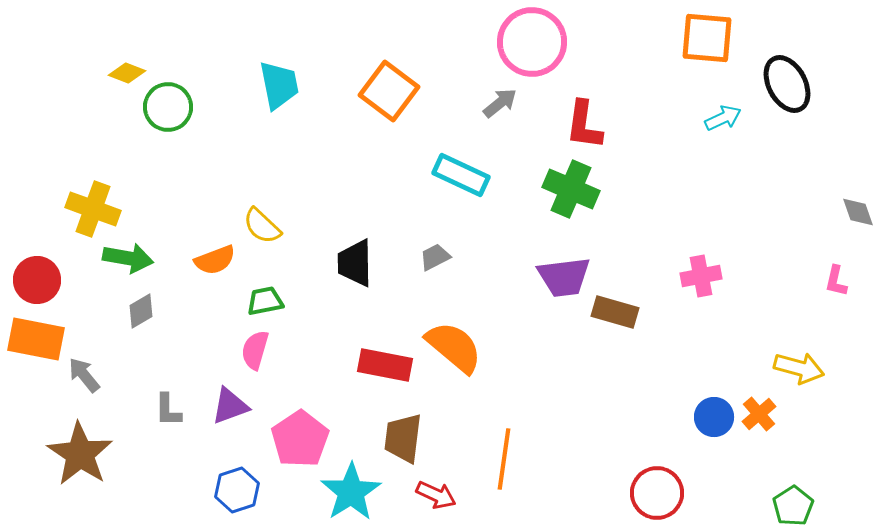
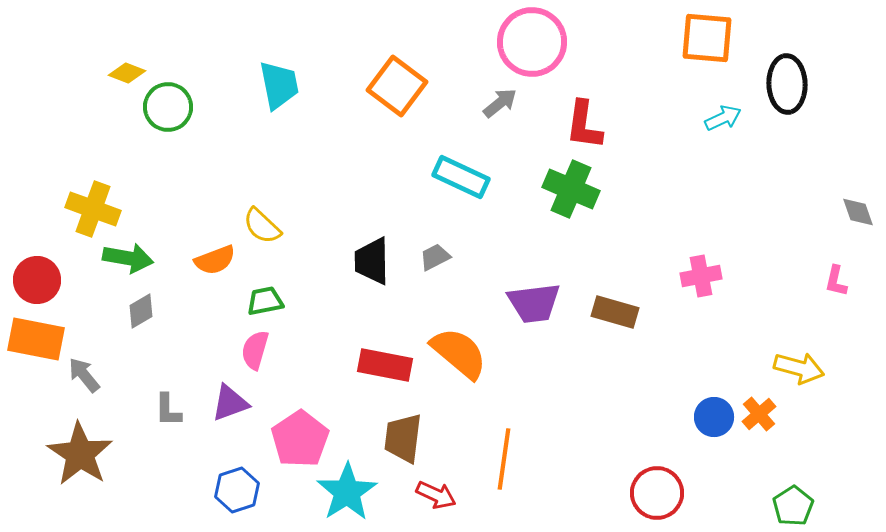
black ellipse at (787, 84): rotated 26 degrees clockwise
orange square at (389, 91): moved 8 px right, 5 px up
cyan rectangle at (461, 175): moved 2 px down
black trapezoid at (355, 263): moved 17 px right, 2 px up
purple trapezoid at (564, 277): moved 30 px left, 26 px down
orange semicircle at (454, 347): moved 5 px right, 6 px down
purple triangle at (230, 406): moved 3 px up
cyan star at (351, 492): moved 4 px left
